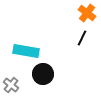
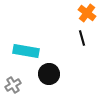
black line: rotated 42 degrees counterclockwise
black circle: moved 6 px right
gray cross: moved 2 px right; rotated 21 degrees clockwise
